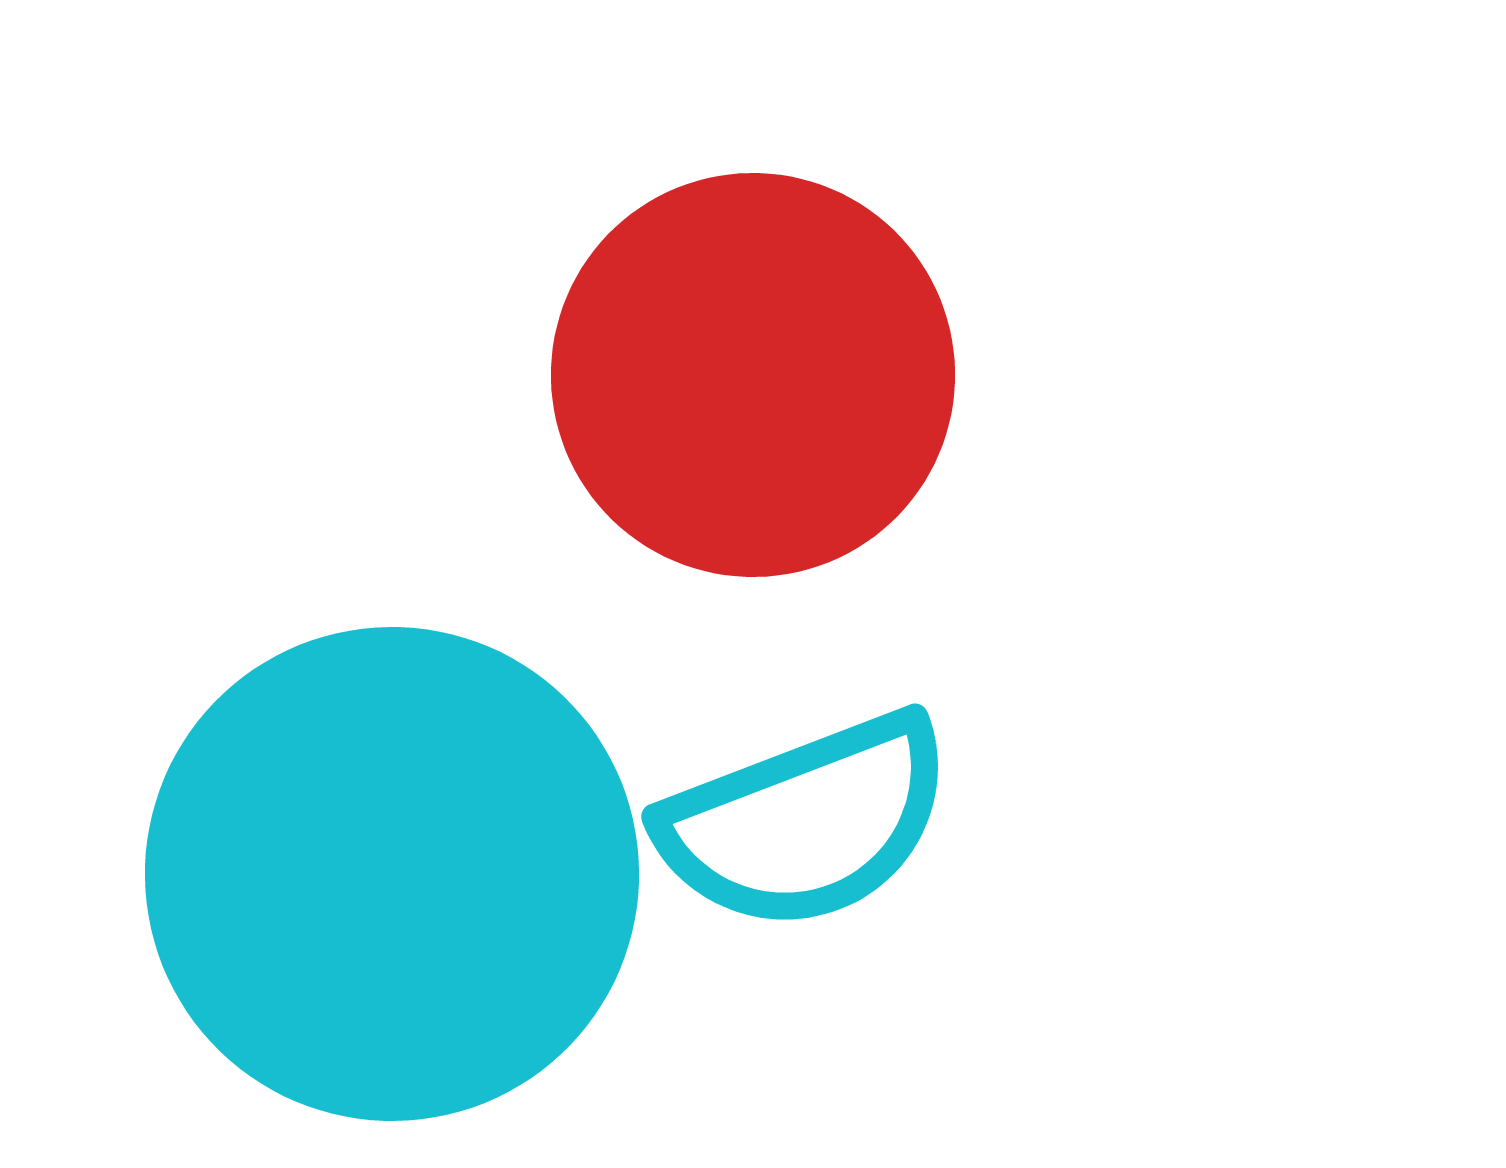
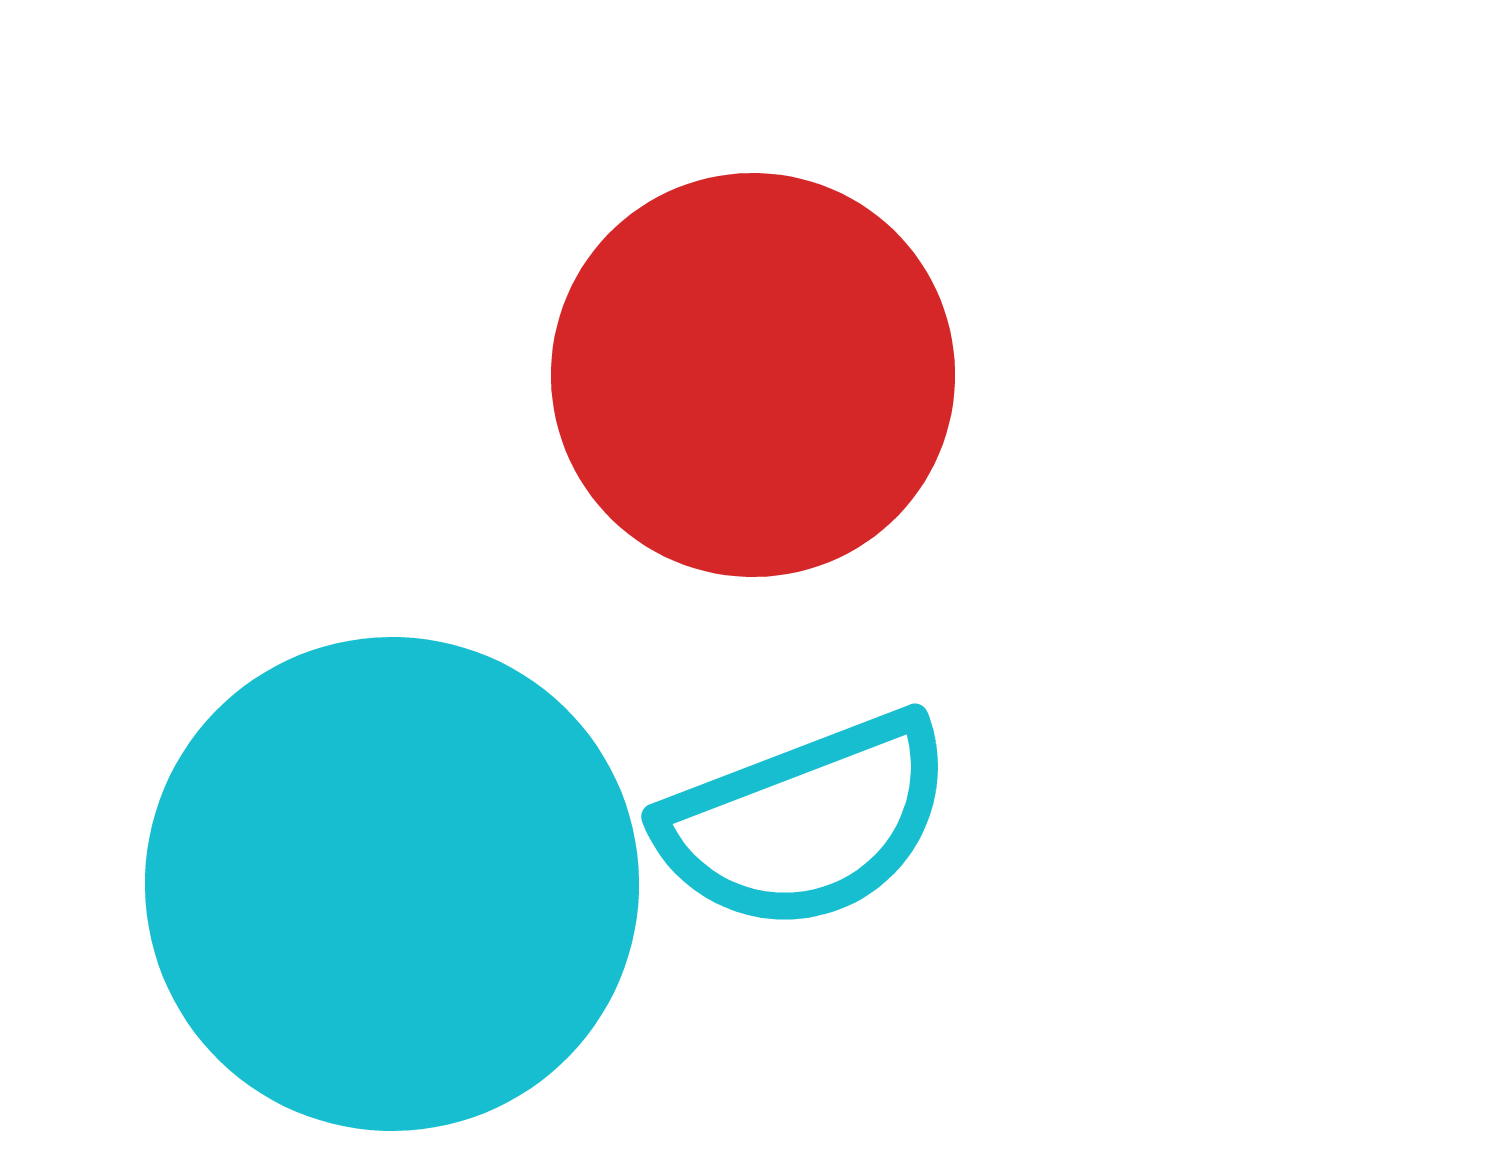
cyan circle: moved 10 px down
